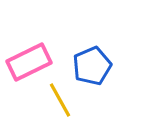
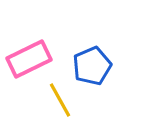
pink rectangle: moved 3 px up
